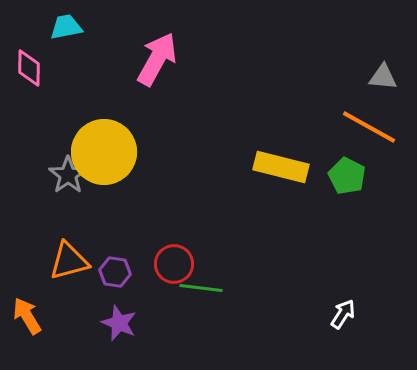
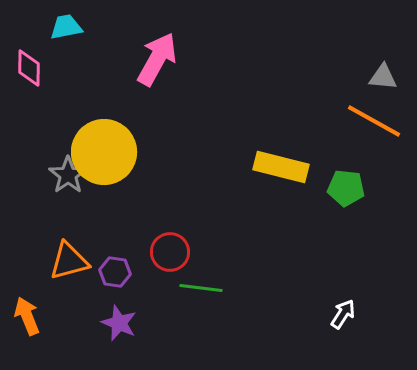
orange line: moved 5 px right, 6 px up
green pentagon: moved 1 px left, 12 px down; rotated 21 degrees counterclockwise
red circle: moved 4 px left, 12 px up
orange arrow: rotated 9 degrees clockwise
